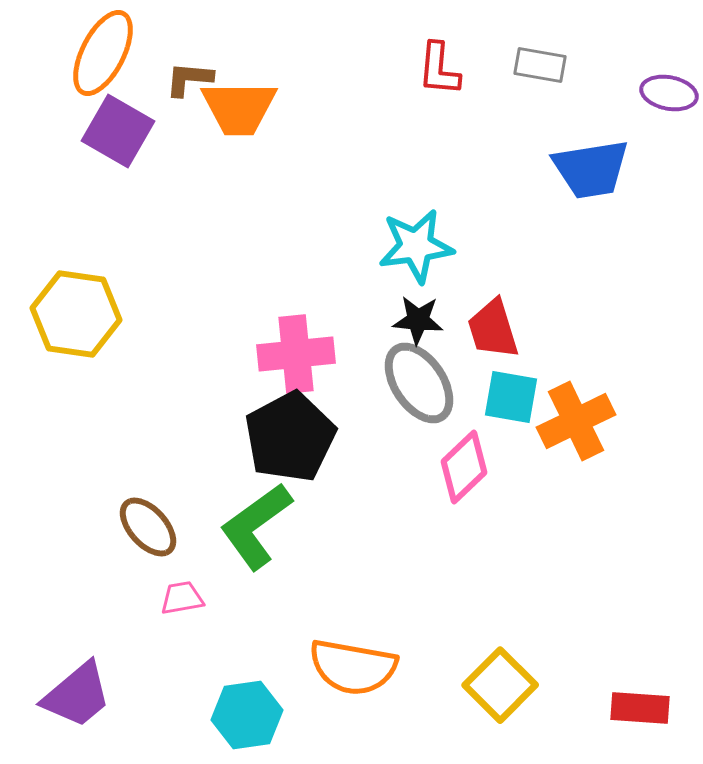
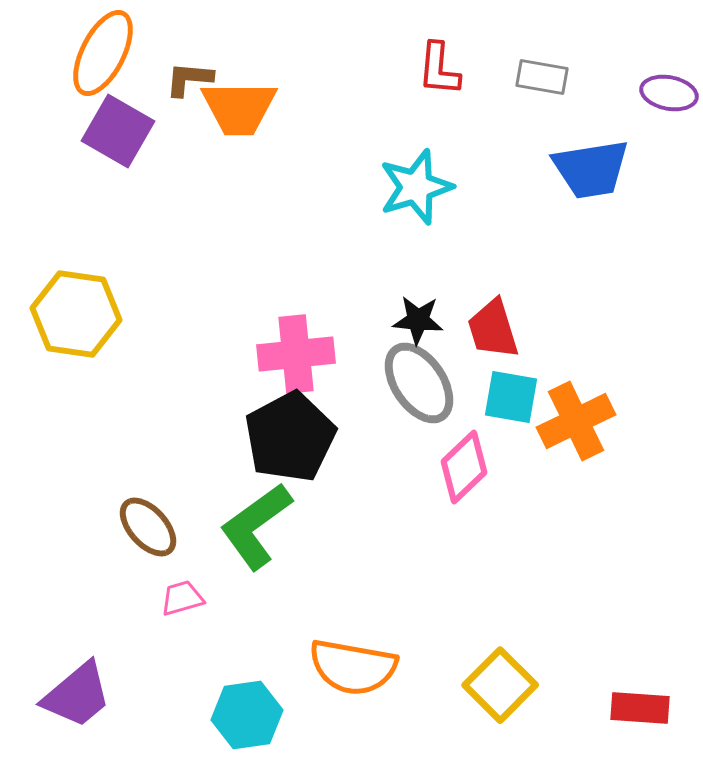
gray rectangle: moved 2 px right, 12 px down
cyan star: moved 59 px up; rotated 10 degrees counterclockwise
pink trapezoid: rotated 6 degrees counterclockwise
